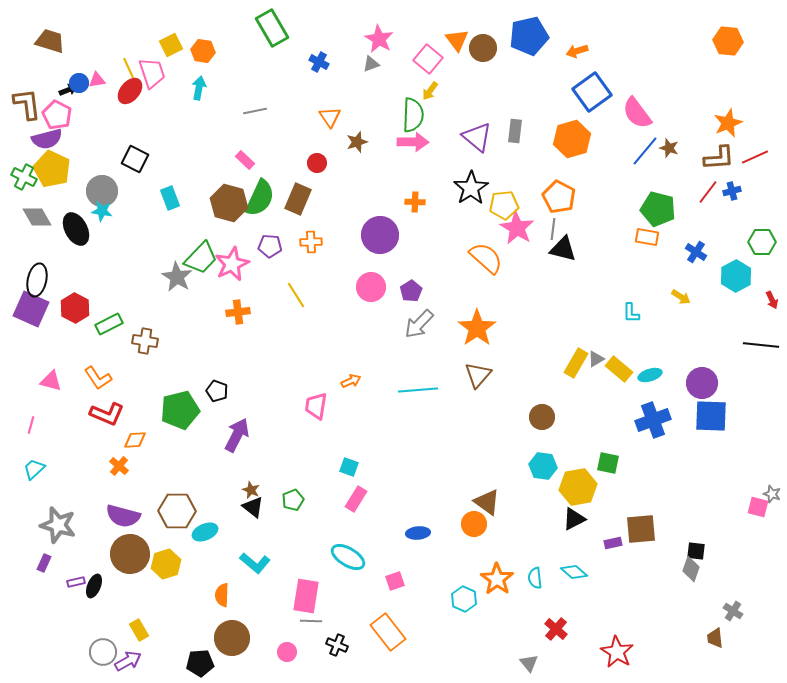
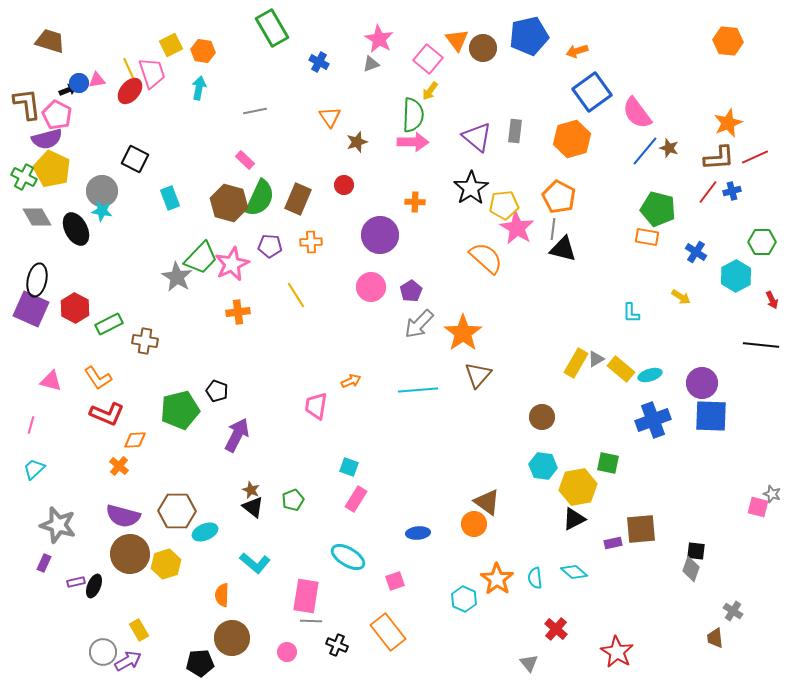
red circle at (317, 163): moved 27 px right, 22 px down
orange star at (477, 328): moved 14 px left, 5 px down
yellow rectangle at (619, 369): moved 2 px right
